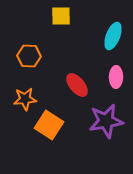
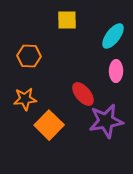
yellow square: moved 6 px right, 4 px down
cyan ellipse: rotated 16 degrees clockwise
pink ellipse: moved 6 px up
red ellipse: moved 6 px right, 9 px down
orange square: rotated 12 degrees clockwise
